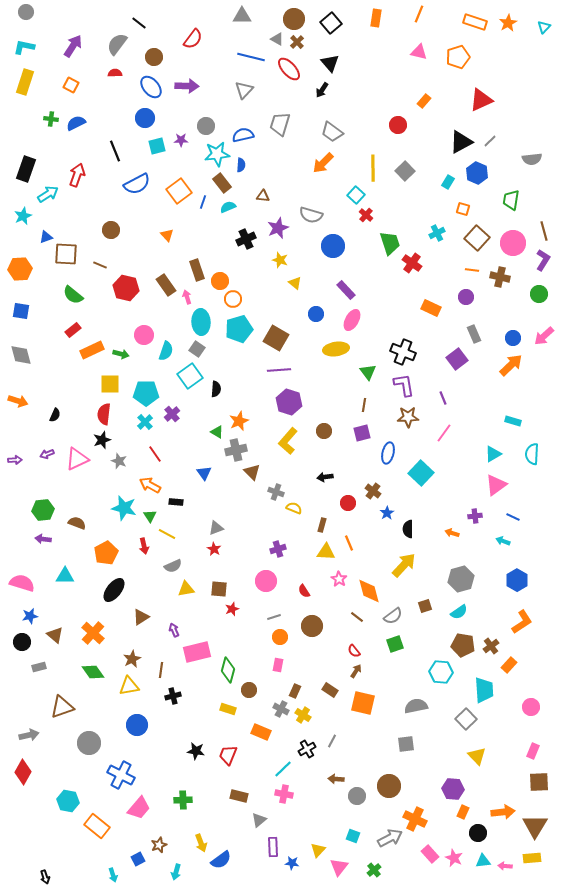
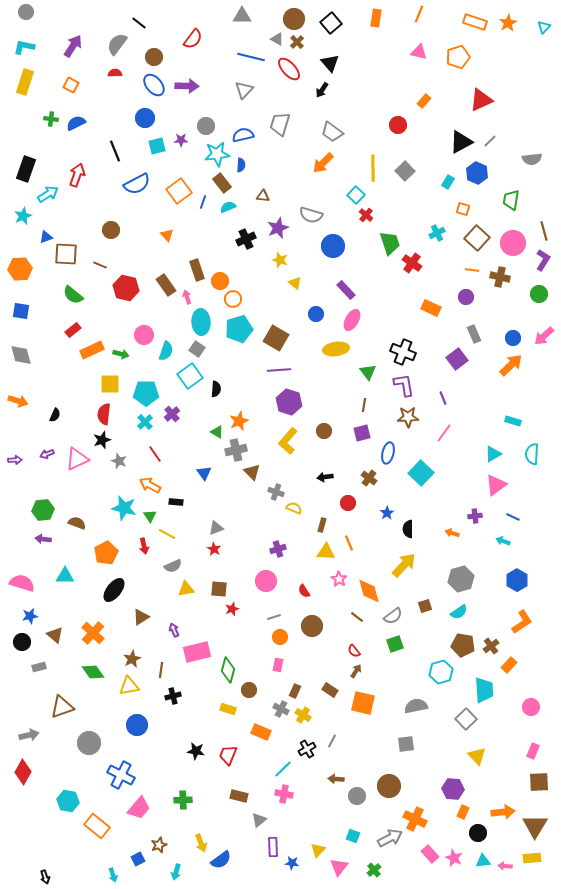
blue ellipse at (151, 87): moved 3 px right, 2 px up
brown cross at (373, 491): moved 4 px left, 13 px up
cyan hexagon at (441, 672): rotated 20 degrees counterclockwise
